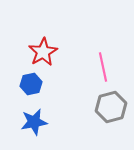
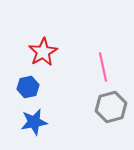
blue hexagon: moved 3 px left, 3 px down
